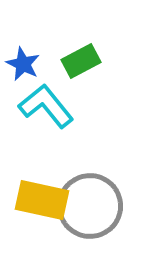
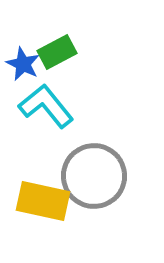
green rectangle: moved 24 px left, 9 px up
yellow rectangle: moved 1 px right, 1 px down
gray circle: moved 4 px right, 30 px up
